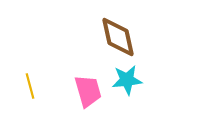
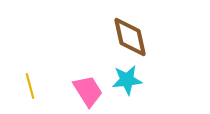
brown diamond: moved 12 px right
pink trapezoid: rotated 16 degrees counterclockwise
